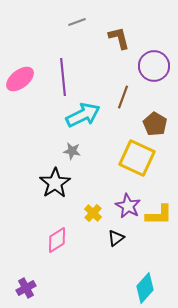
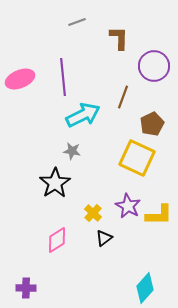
brown L-shape: rotated 15 degrees clockwise
pink ellipse: rotated 16 degrees clockwise
brown pentagon: moved 3 px left; rotated 15 degrees clockwise
black triangle: moved 12 px left
purple cross: rotated 30 degrees clockwise
